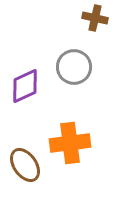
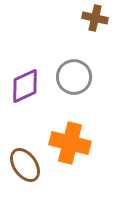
gray circle: moved 10 px down
orange cross: rotated 21 degrees clockwise
